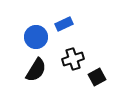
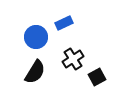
blue rectangle: moved 1 px up
black cross: rotated 15 degrees counterclockwise
black semicircle: moved 1 px left, 2 px down
